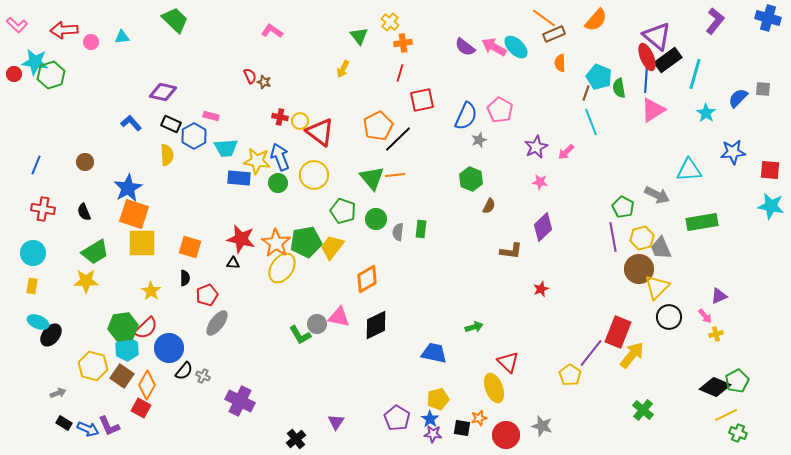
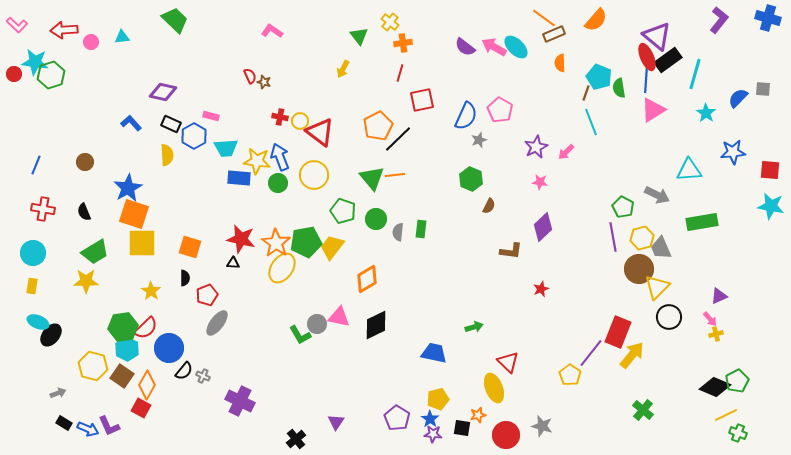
purple L-shape at (715, 21): moved 4 px right, 1 px up
pink arrow at (705, 316): moved 5 px right, 3 px down
orange star at (479, 418): moved 1 px left, 3 px up
